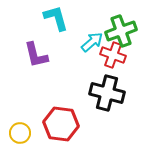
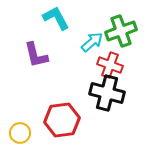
cyan L-shape: rotated 12 degrees counterclockwise
red cross: moved 3 px left, 10 px down
red hexagon: moved 1 px right, 4 px up; rotated 16 degrees counterclockwise
